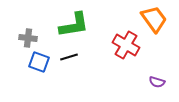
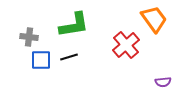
gray cross: moved 1 px right, 1 px up
red cross: rotated 20 degrees clockwise
blue square: moved 2 px right, 2 px up; rotated 20 degrees counterclockwise
purple semicircle: moved 6 px right; rotated 21 degrees counterclockwise
